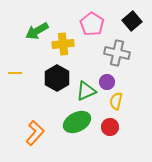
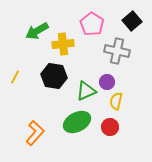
gray cross: moved 2 px up
yellow line: moved 4 px down; rotated 64 degrees counterclockwise
black hexagon: moved 3 px left, 2 px up; rotated 20 degrees counterclockwise
